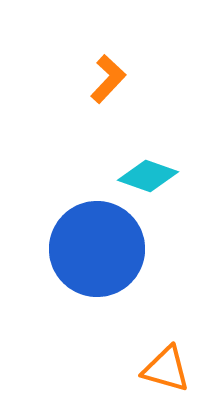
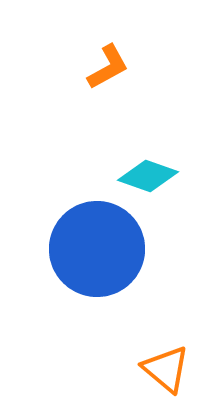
orange L-shape: moved 12 px up; rotated 18 degrees clockwise
orange triangle: rotated 24 degrees clockwise
